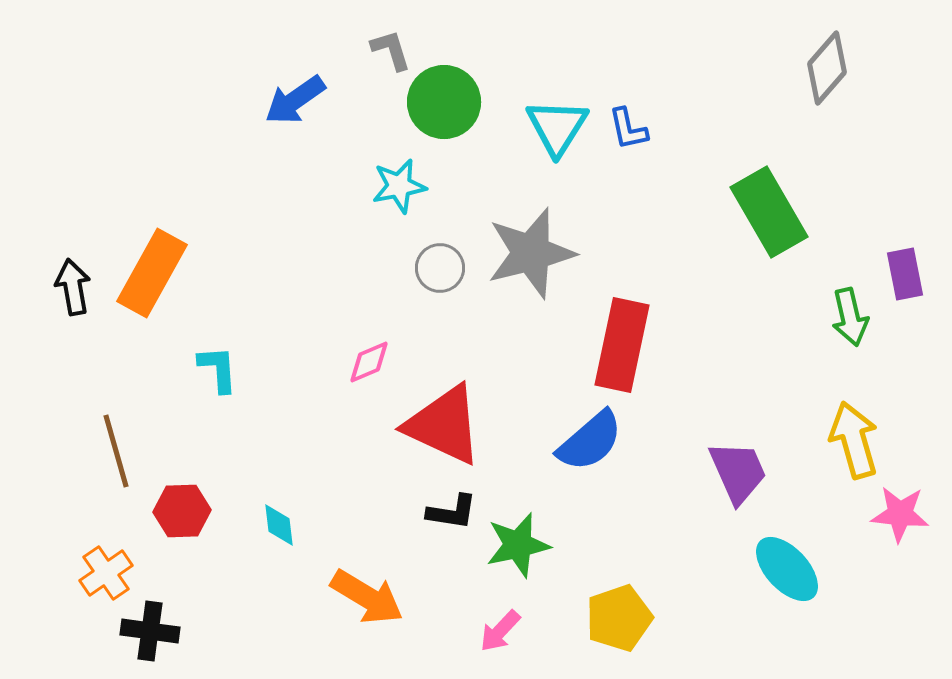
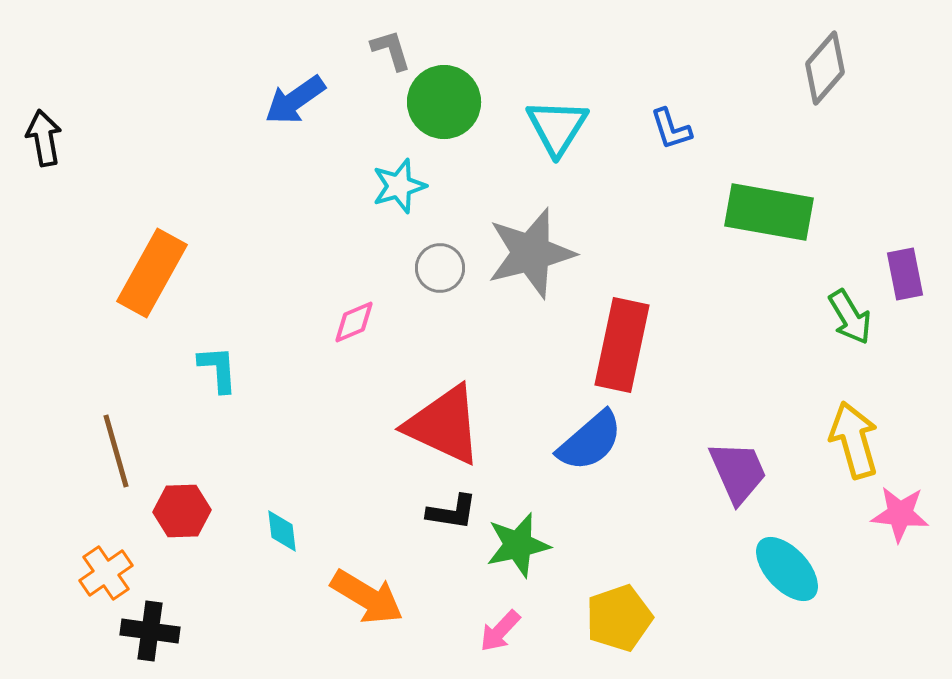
gray diamond: moved 2 px left
blue L-shape: moved 43 px right; rotated 6 degrees counterclockwise
cyan star: rotated 6 degrees counterclockwise
green rectangle: rotated 50 degrees counterclockwise
black arrow: moved 29 px left, 149 px up
green arrow: rotated 18 degrees counterclockwise
pink diamond: moved 15 px left, 40 px up
cyan diamond: moved 3 px right, 6 px down
